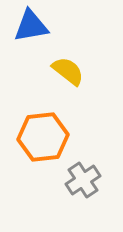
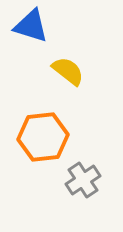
blue triangle: rotated 27 degrees clockwise
